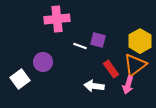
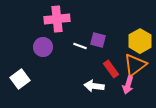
purple circle: moved 15 px up
